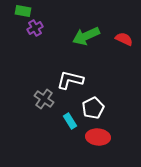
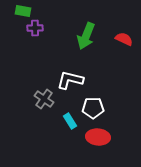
purple cross: rotated 28 degrees clockwise
green arrow: rotated 44 degrees counterclockwise
white pentagon: rotated 25 degrees clockwise
